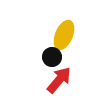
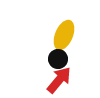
black circle: moved 6 px right, 2 px down
